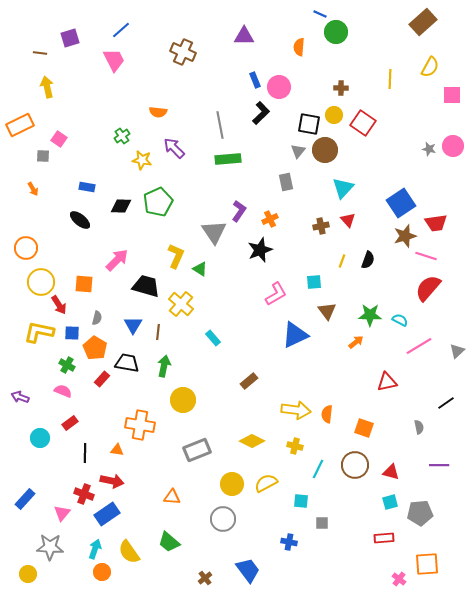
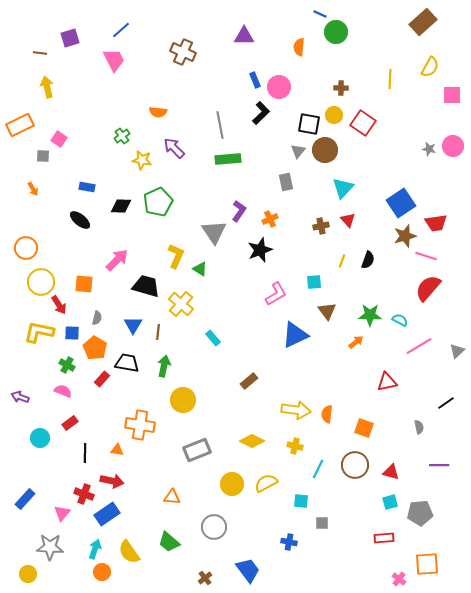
gray circle at (223, 519): moved 9 px left, 8 px down
